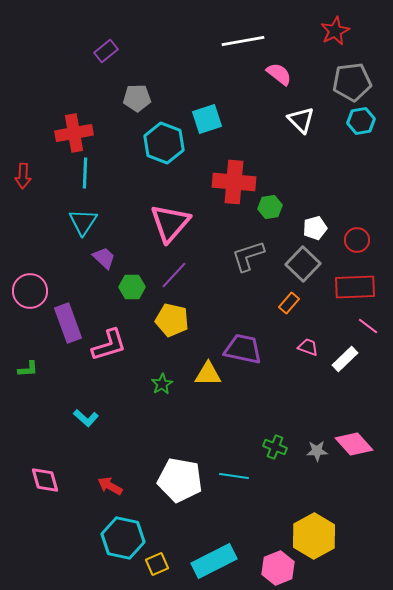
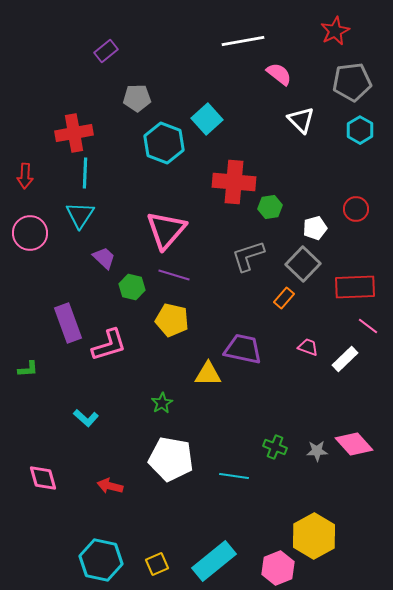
cyan square at (207, 119): rotated 24 degrees counterclockwise
cyan hexagon at (361, 121): moved 1 px left, 9 px down; rotated 20 degrees counterclockwise
red arrow at (23, 176): moved 2 px right
cyan triangle at (83, 222): moved 3 px left, 7 px up
pink triangle at (170, 223): moved 4 px left, 7 px down
red circle at (357, 240): moved 1 px left, 31 px up
purple line at (174, 275): rotated 64 degrees clockwise
green hexagon at (132, 287): rotated 15 degrees clockwise
pink circle at (30, 291): moved 58 px up
orange rectangle at (289, 303): moved 5 px left, 5 px up
green star at (162, 384): moved 19 px down
pink diamond at (45, 480): moved 2 px left, 2 px up
white pentagon at (180, 480): moved 9 px left, 21 px up
red arrow at (110, 486): rotated 15 degrees counterclockwise
cyan hexagon at (123, 538): moved 22 px left, 22 px down
cyan rectangle at (214, 561): rotated 12 degrees counterclockwise
